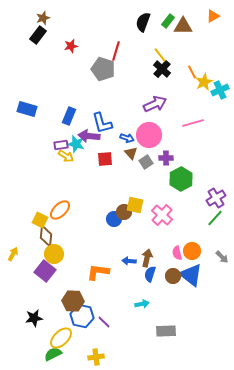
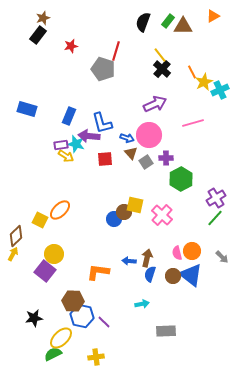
brown diamond at (46, 236): moved 30 px left; rotated 40 degrees clockwise
